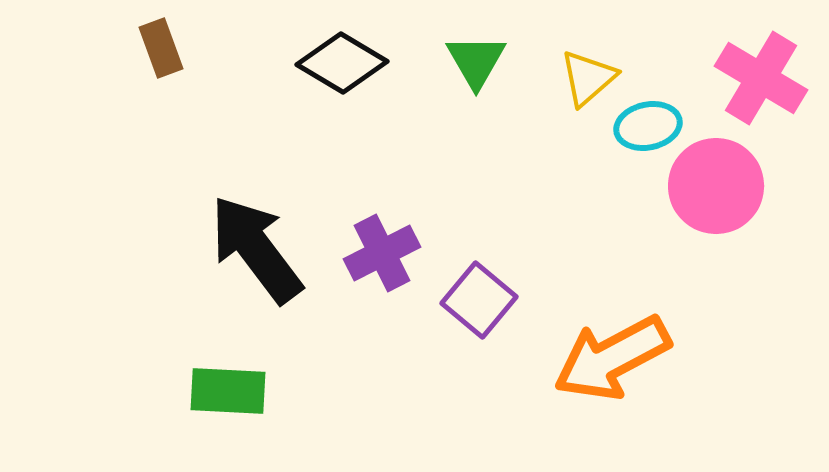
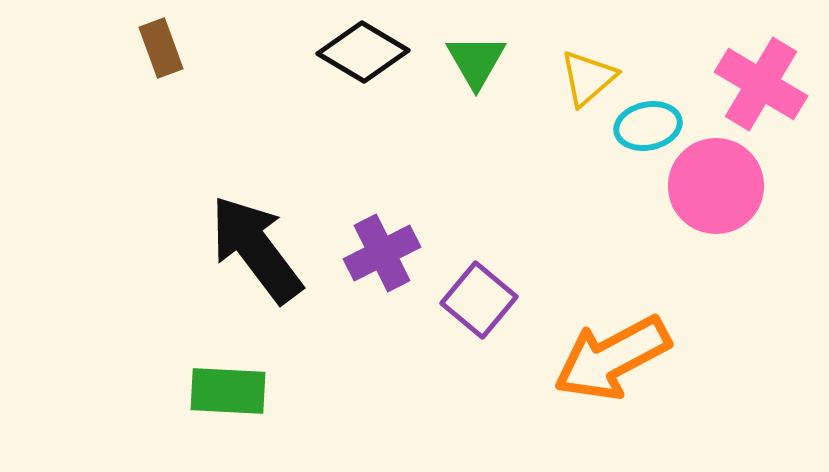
black diamond: moved 21 px right, 11 px up
pink cross: moved 6 px down
